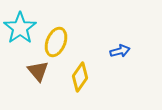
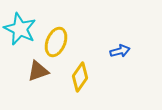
cyan star: moved 1 px down; rotated 12 degrees counterclockwise
brown triangle: rotated 50 degrees clockwise
